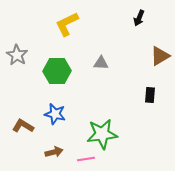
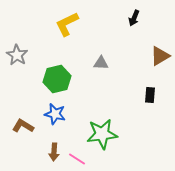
black arrow: moved 5 px left
green hexagon: moved 8 px down; rotated 12 degrees counterclockwise
brown arrow: rotated 108 degrees clockwise
pink line: moved 9 px left; rotated 42 degrees clockwise
